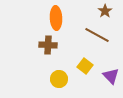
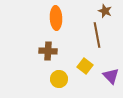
brown star: rotated 16 degrees counterclockwise
brown line: rotated 50 degrees clockwise
brown cross: moved 6 px down
